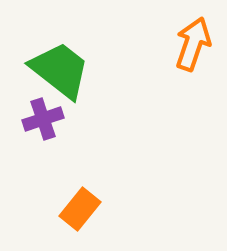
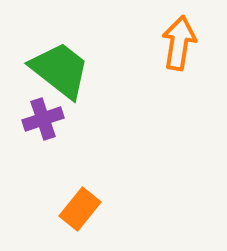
orange arrow: moved 14 px left, 1 px up; rotated 10 degrees counterclockwise
